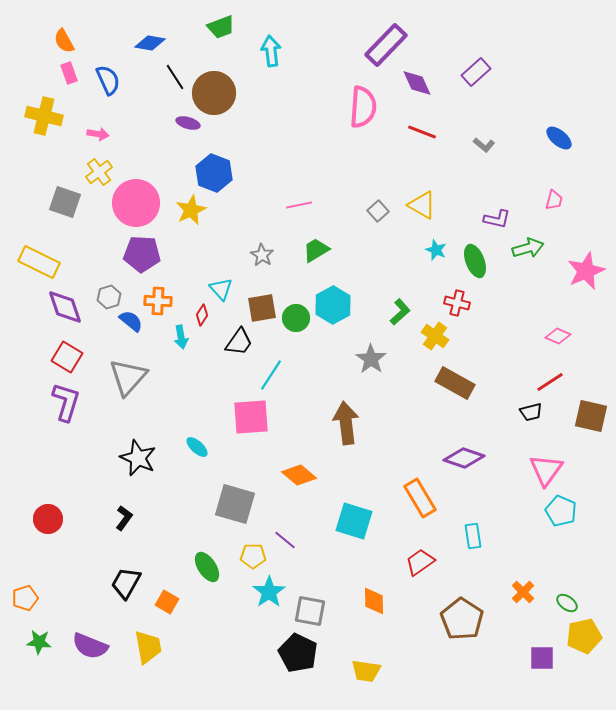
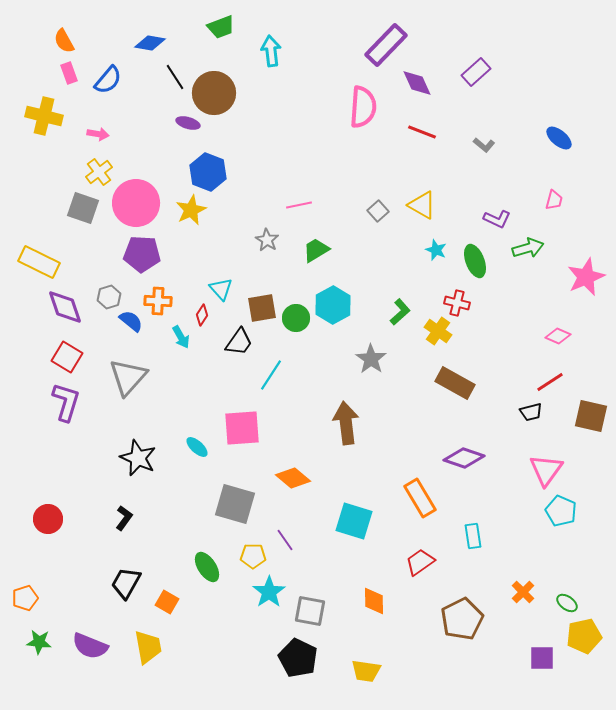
blue semicircle at (108, 80): rotated 64 degrees clockwise
blue hexagon at (214, 173): moved 6 px left, 1 px up
gray square at (65, 202): moved 18 px right, 6 px down
purple L-shape at (497, 219): rotated 12 degrees clockwise
gray star at (262, 255): moved 5 px right, 15 px up
pink star at (586, 271): moved 6 px down
yellow cross at (435, 336): moved 3 px right, 5 px up
cyan arrow at (181, 337): rotated 20 degrees counterclockwise
pink square at (251, 417): moved 9 px left, 11 px down
orange diamond at (299, 475): moved 6 px left, 3 px down
purple line at (285, 540): rotated 15 degrees clockwise
brown pentagon at (462, 619): rotated 12 degrees clockwise
black pentagon at (298, 653): moved 5 px down
